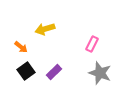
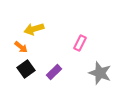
yellow arrow: moved 11 px left
pink rectangle: moved 12 px left, 1 px up
black square: moved 2 px up
